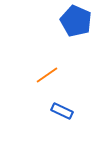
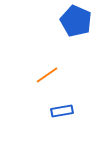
blue rectangle: rotated 35 degrees counterclockwise
